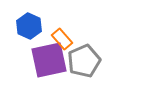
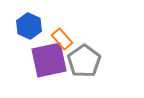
gray pentagon: rotated 12 degrees counterclockwise
